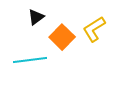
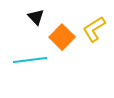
black triangle: rotated 36 degrees counterclockwise
